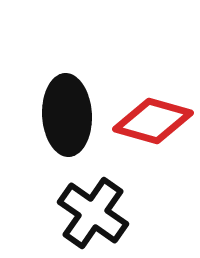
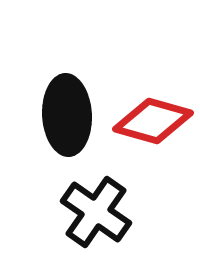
black cross: moved 3 px right, 1 px up
